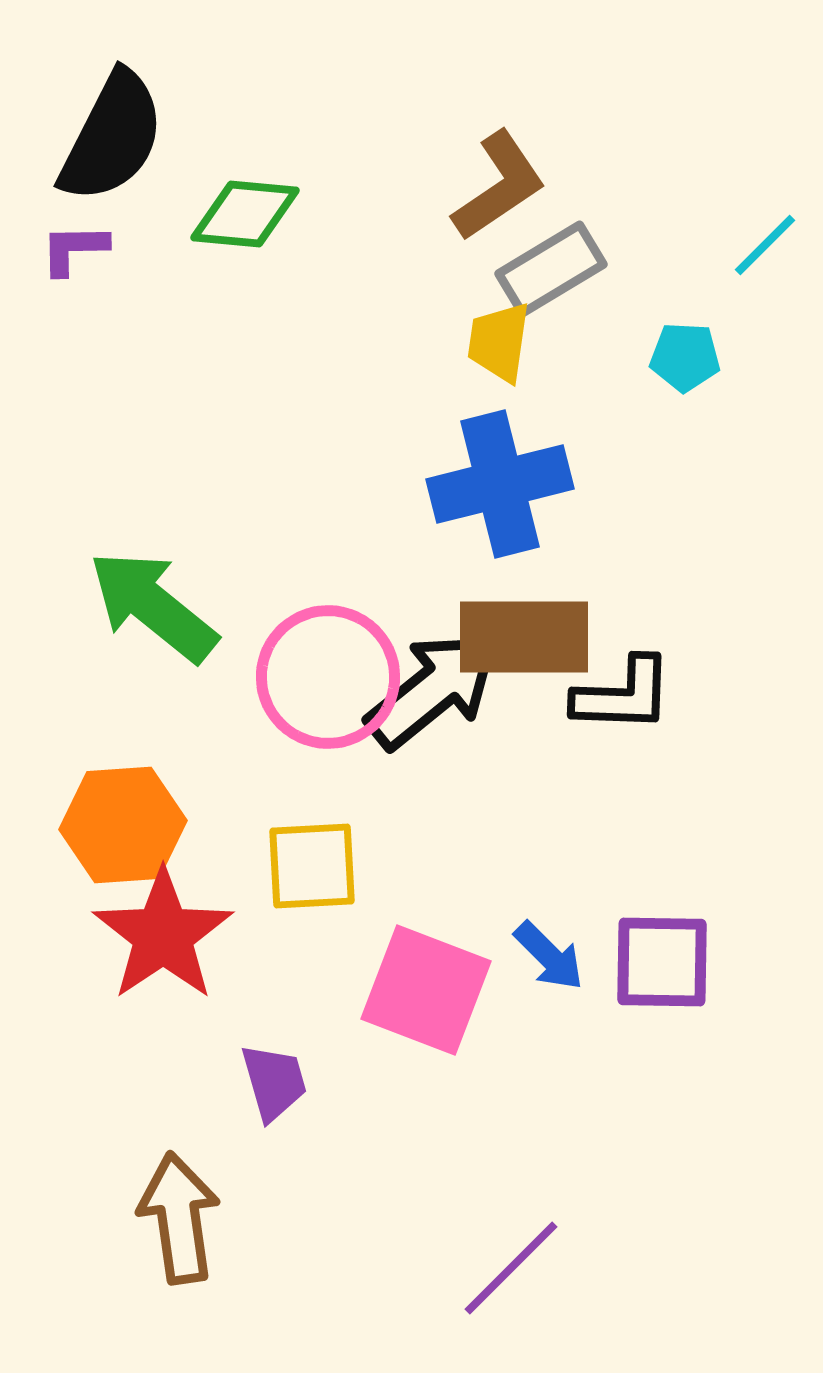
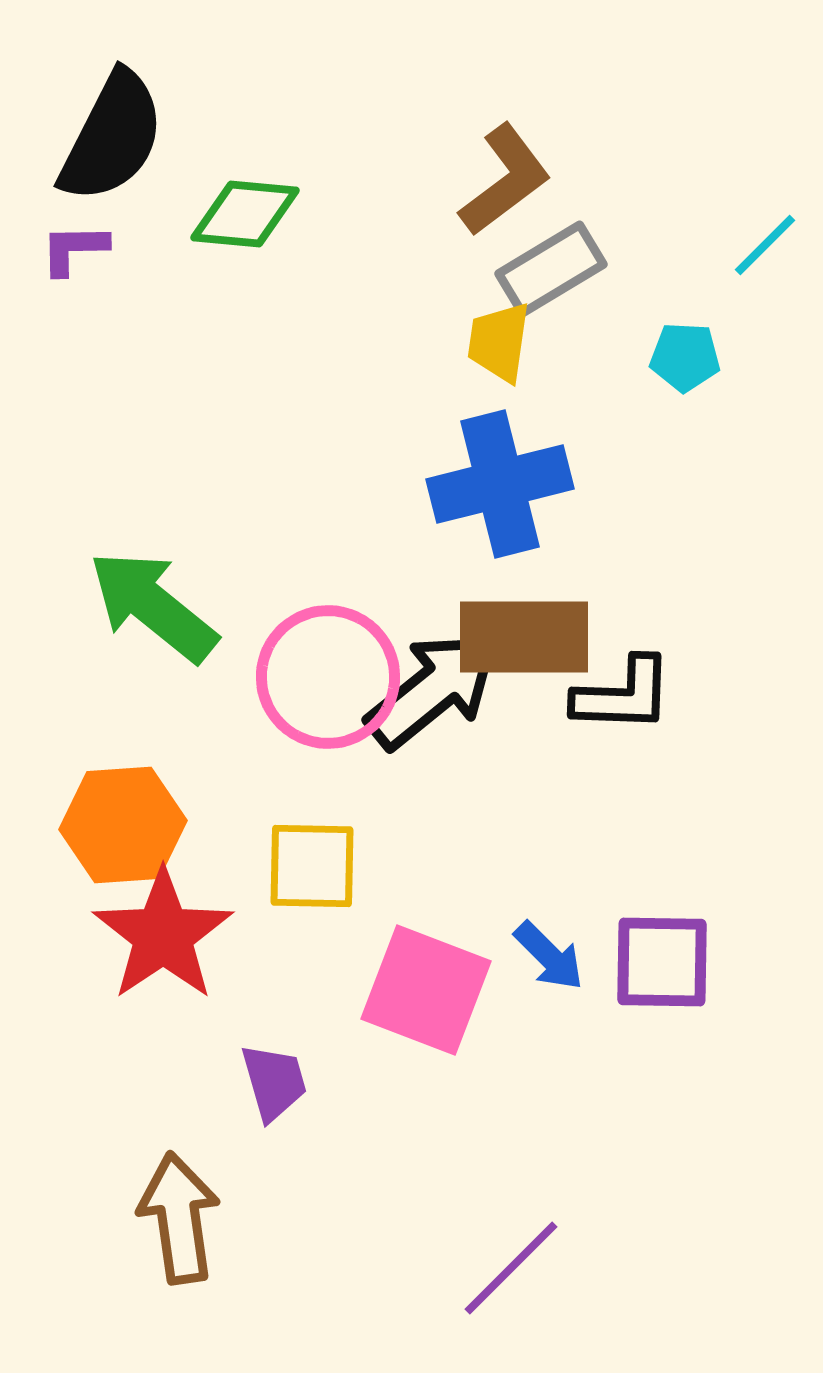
brown L-shape: moved 6 px right, 6 px up; rotated 3 degrees counterclockwise
yellow square: rotated 4 degrees clockwise
